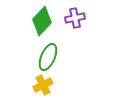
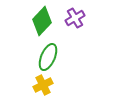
purple cross: rotated 18 degrees counterclockwise
